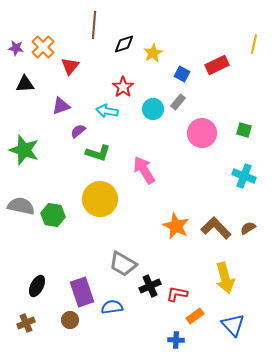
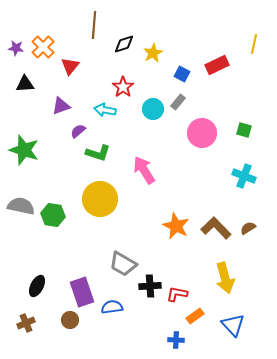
cyan arrow: moved 2 px left, 1 px up
black cross: rotated 20 degrees clockwise
